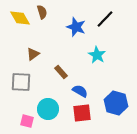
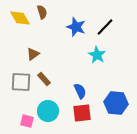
black line: moved 8 px down
brown rectangle: moved 17 px left, 7 px down
blue semicircle: rotated 35 degrees clockwise
blue hexagon: rotated 10 degrees counterclockwise
cyan circle: moved 2 px down
